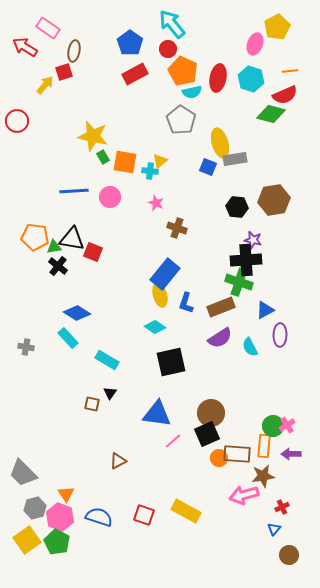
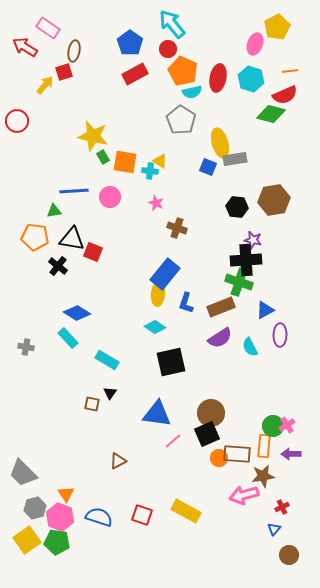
yellow triangle at (160, 161): rotated 49 degrees counterclockwise
green triangle at (54, 247): moved 36 px up
yellow ellipse at (160, 295): moved 2 px left, 1 px up; rotated 20 degrees clockwise
red square at (144, 515): moved 2 px left
green pentagon at (57, 542): rotated 20 degrees counterclockwise
